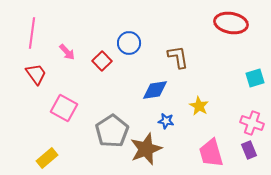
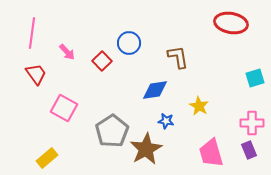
pink cross: rotated 20 degrees counterclockwise
brown star: rotated 8 degrees counterclockwise
